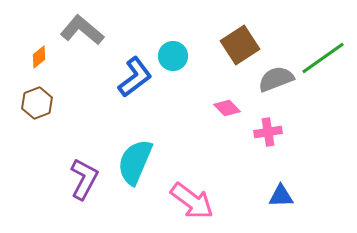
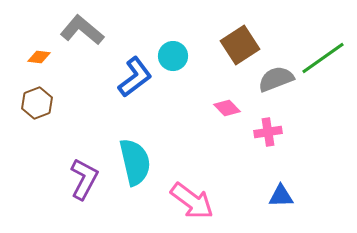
orange diamond: rotated 45 degrees clockwise
cyan semicircle: rotated 144 degrees clockwise
